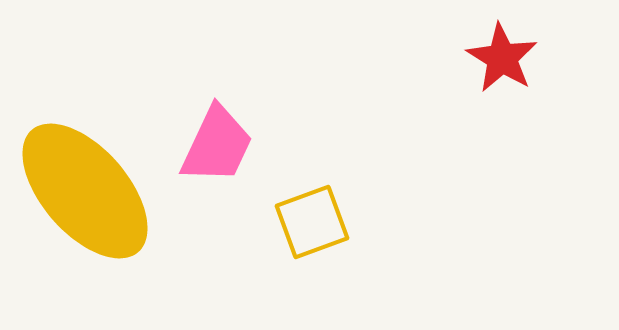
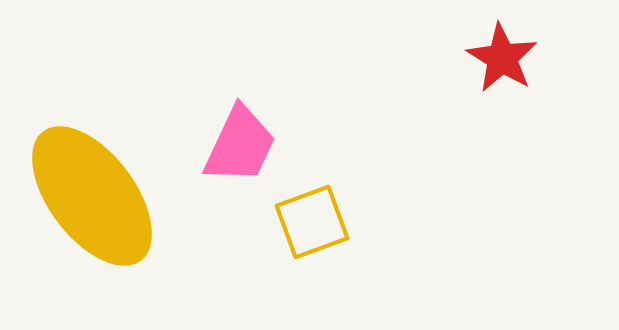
pink trapezoid: moved 23 px right
yellow ellipse: moved 7 px right, 5 px down; rotated 4 degrees clockwise
